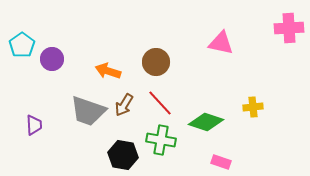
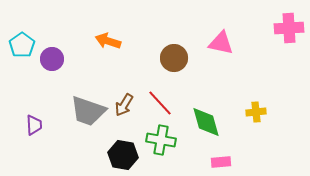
brown circle: moved 18 px right, 4 px up
orange arrow: moved 30 px up
yellow cross: moved 3 px right, 5 px down
green diamond: rotated 56 degrees clockwise
pink rectangle: rotated 24 degrees counterclockwise
